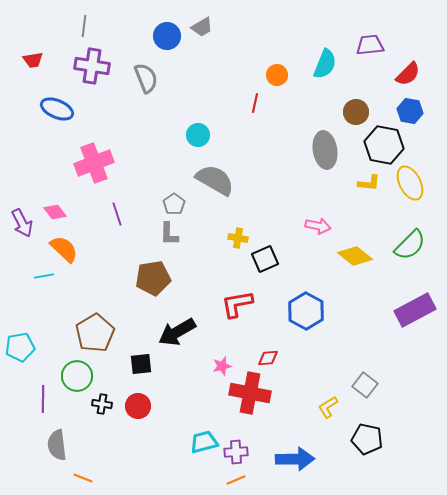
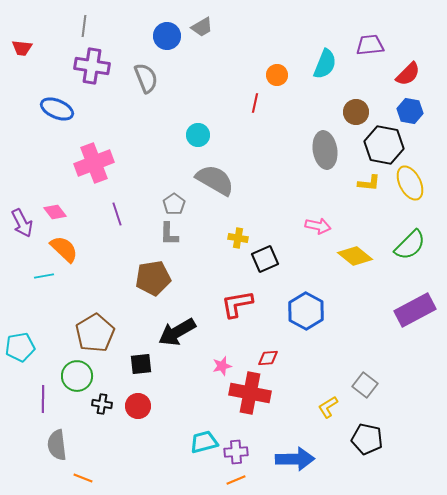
red trapezoid at (33, 60): moved 11 px left, 12 px up; rotated 15 degrees clockwise
